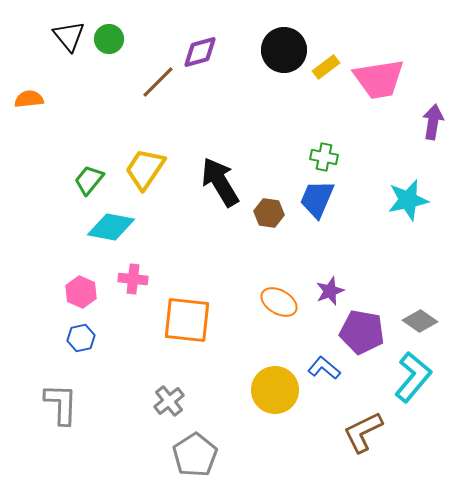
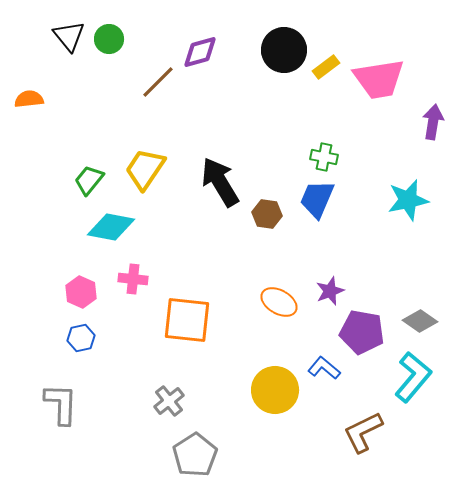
brown hexagon: moved 2 px left, 1 px down
